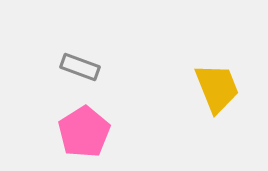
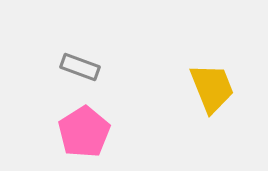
yellow trapezoid: moved 5 px left
